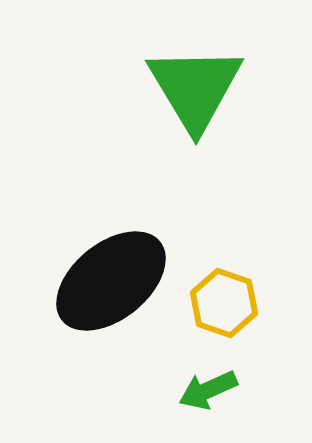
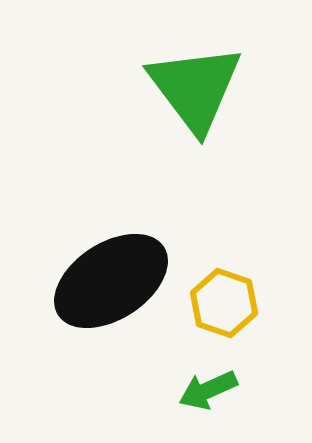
green triangle: rotated 6 degrees counterclockwise
black ellipse: rotated 6 degrees clockwise
